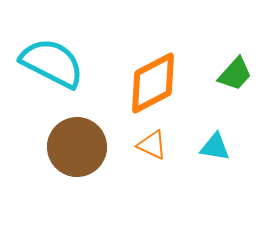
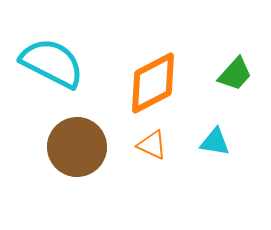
cyan triangle: moved 5 px up
